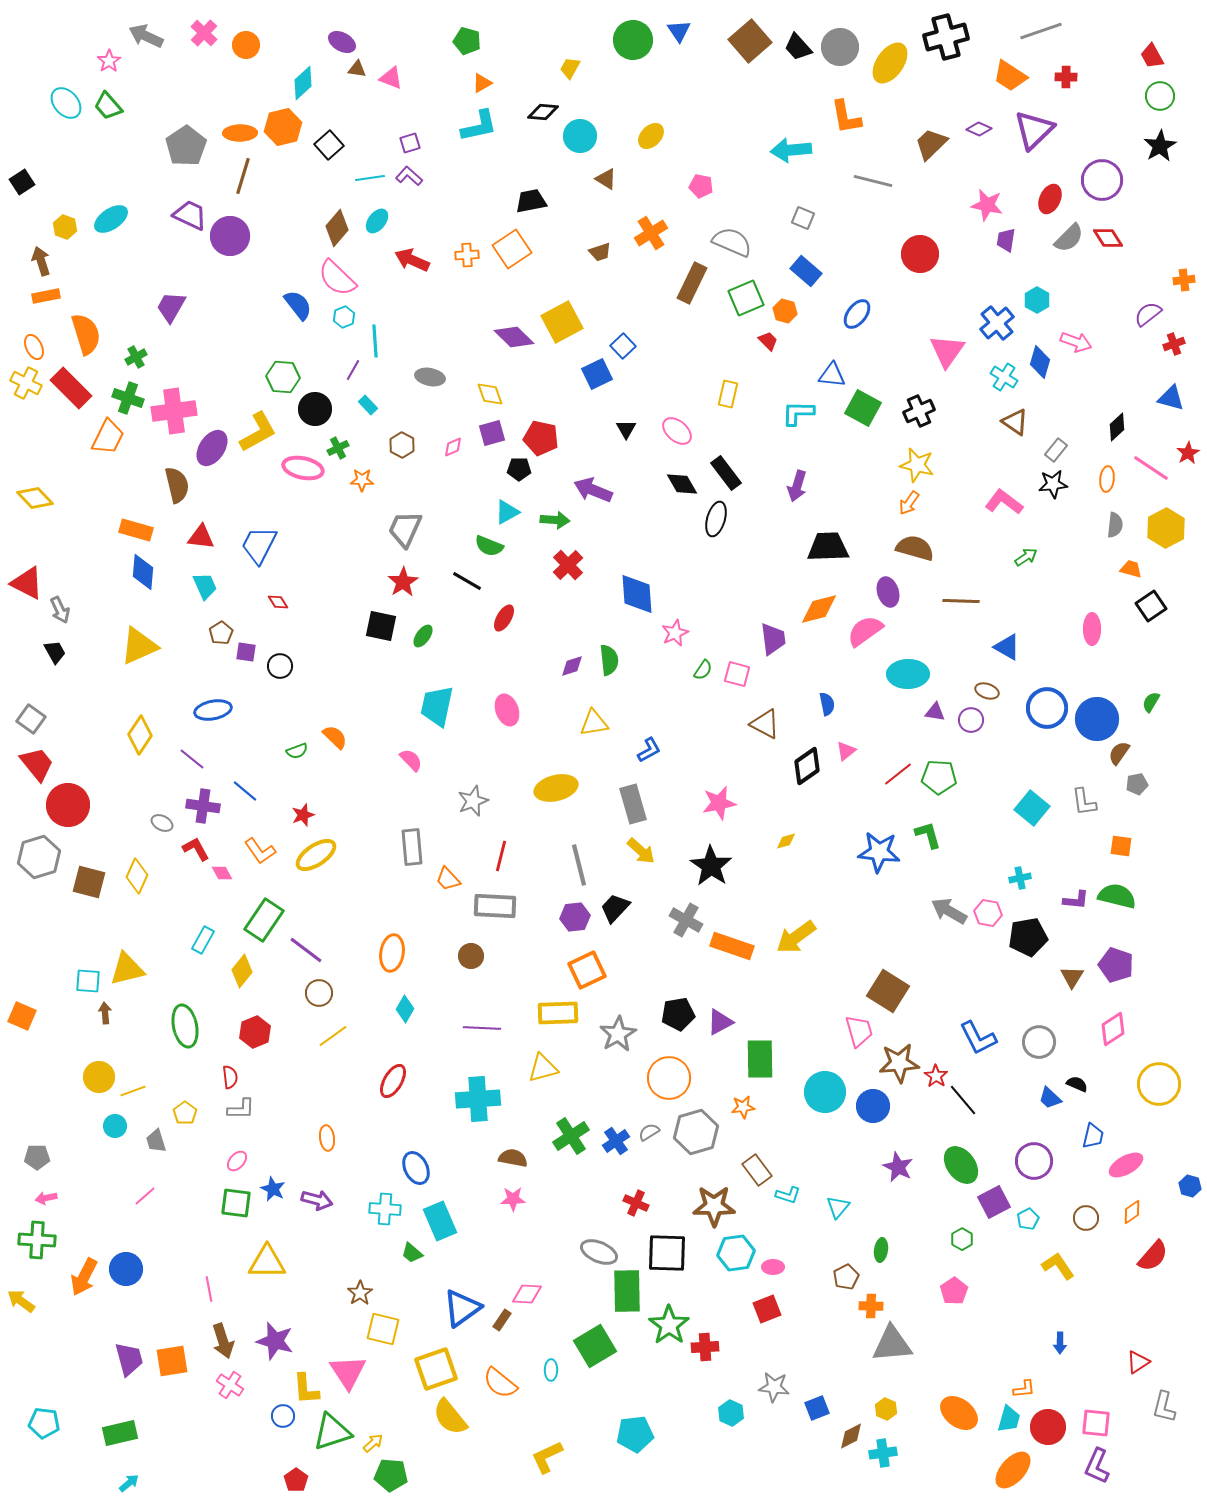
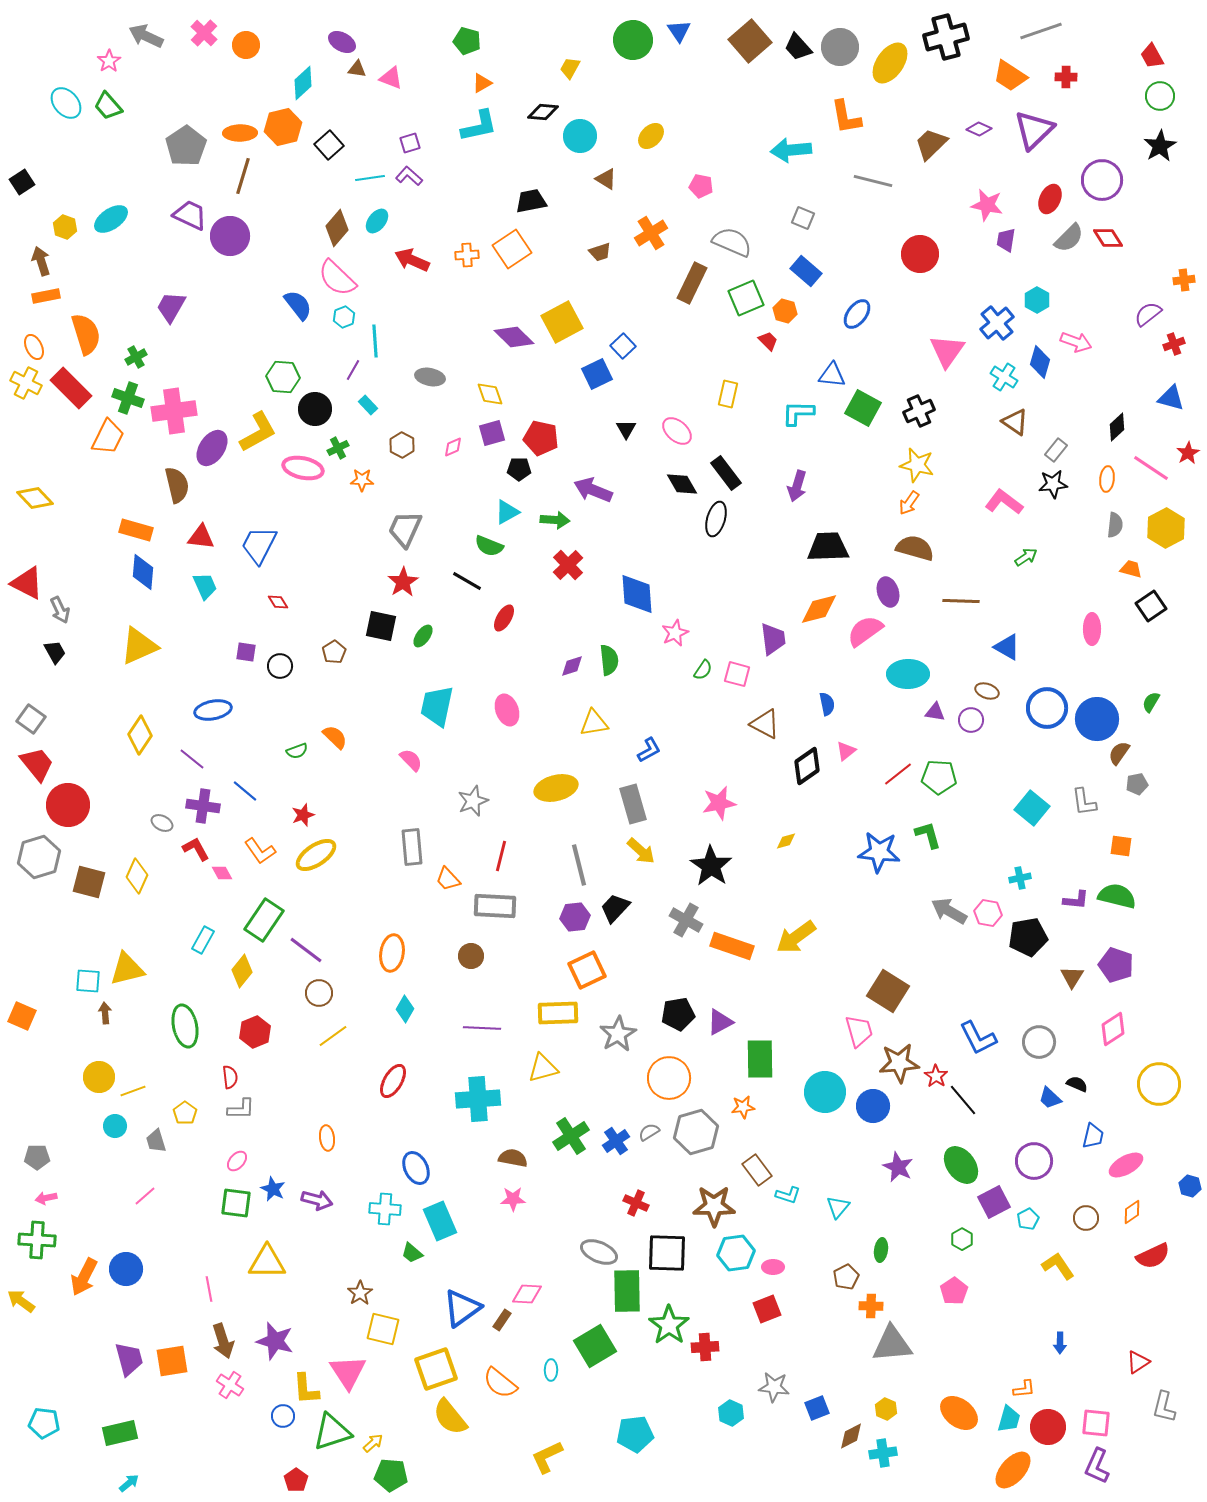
brown pentagon at (221, 633): moved 113 px right, 19 px down
red semicircle at (1153, 1256): rotated 24 degrees clockwise
